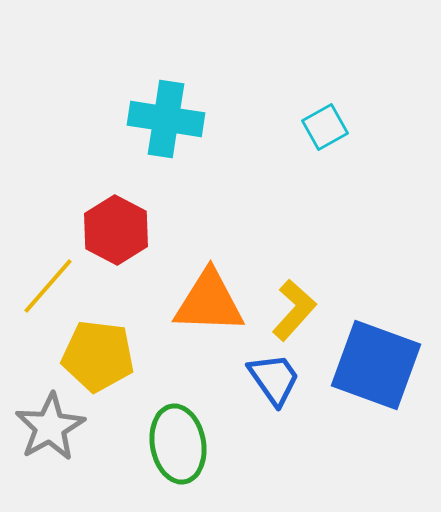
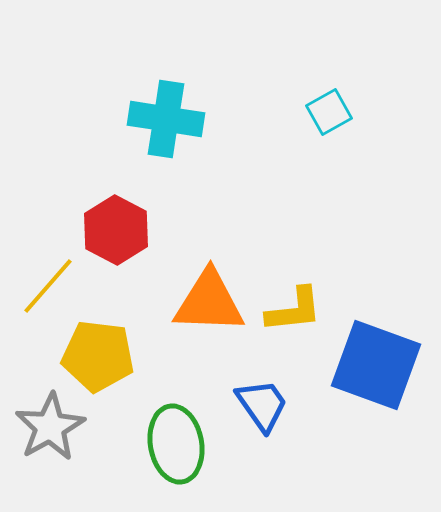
cyan square: moved 4 px right, 15 px up
yellow L-shape: rotated 42 degrees clockwise
blue trapezoid: moved 12 px left, 26 px down
green ellipse: moved 2 px left
